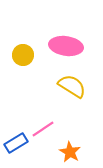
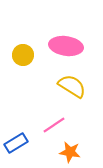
pink line: moved 11 px right, 4 px up
orange star: rotated 20 degrees counterclockwise
